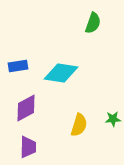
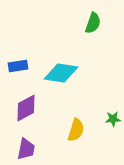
yellow semicircle: moved 3 px left, 5 px down
purple trapezoid: moved 2 px left, 2 px down; rotated 10 degrees clockwise
